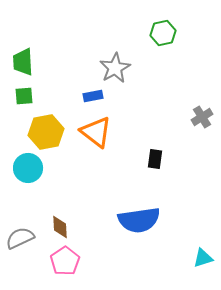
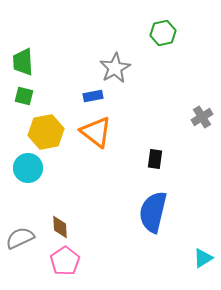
green square: rotated 18 degrees clockwise
blue semicircle: moved 14 px right, 8 px up; rotated 111 degrees clockwise
cyan triangle: rotated 15 degrees counterclockwise
